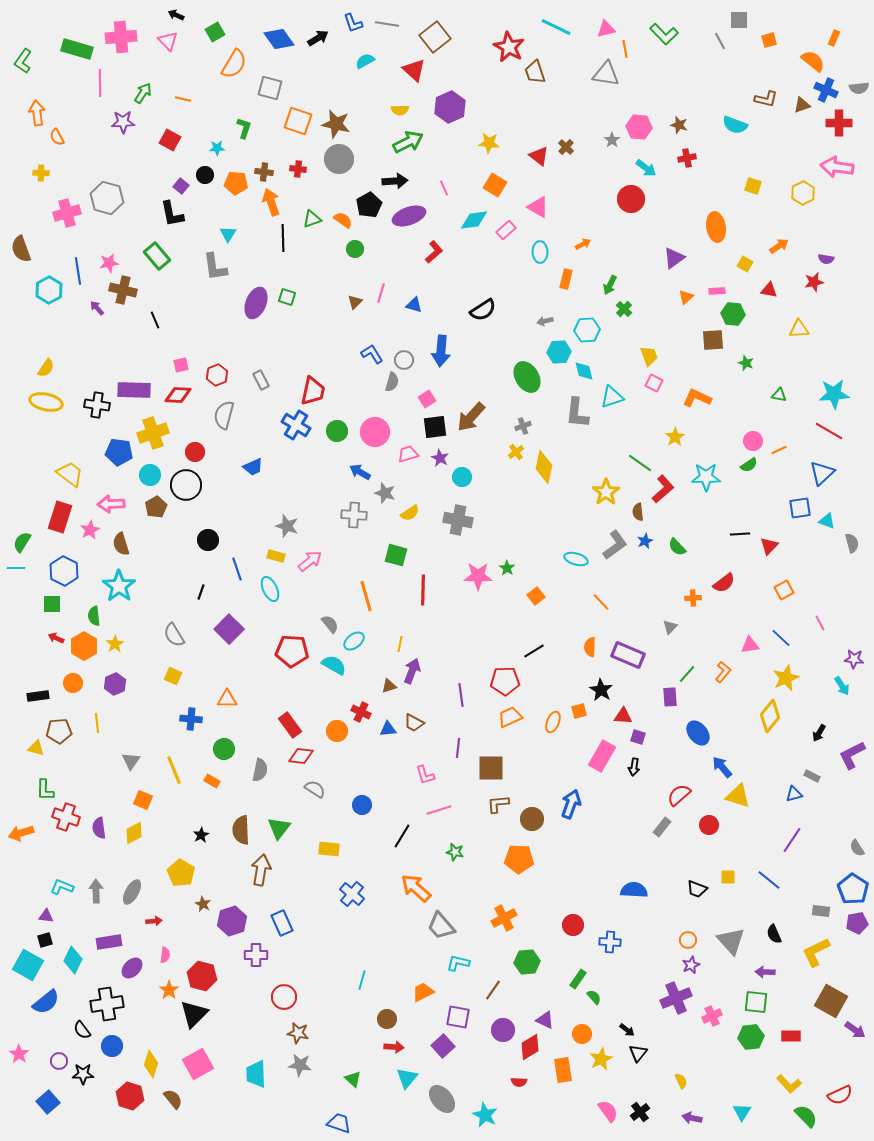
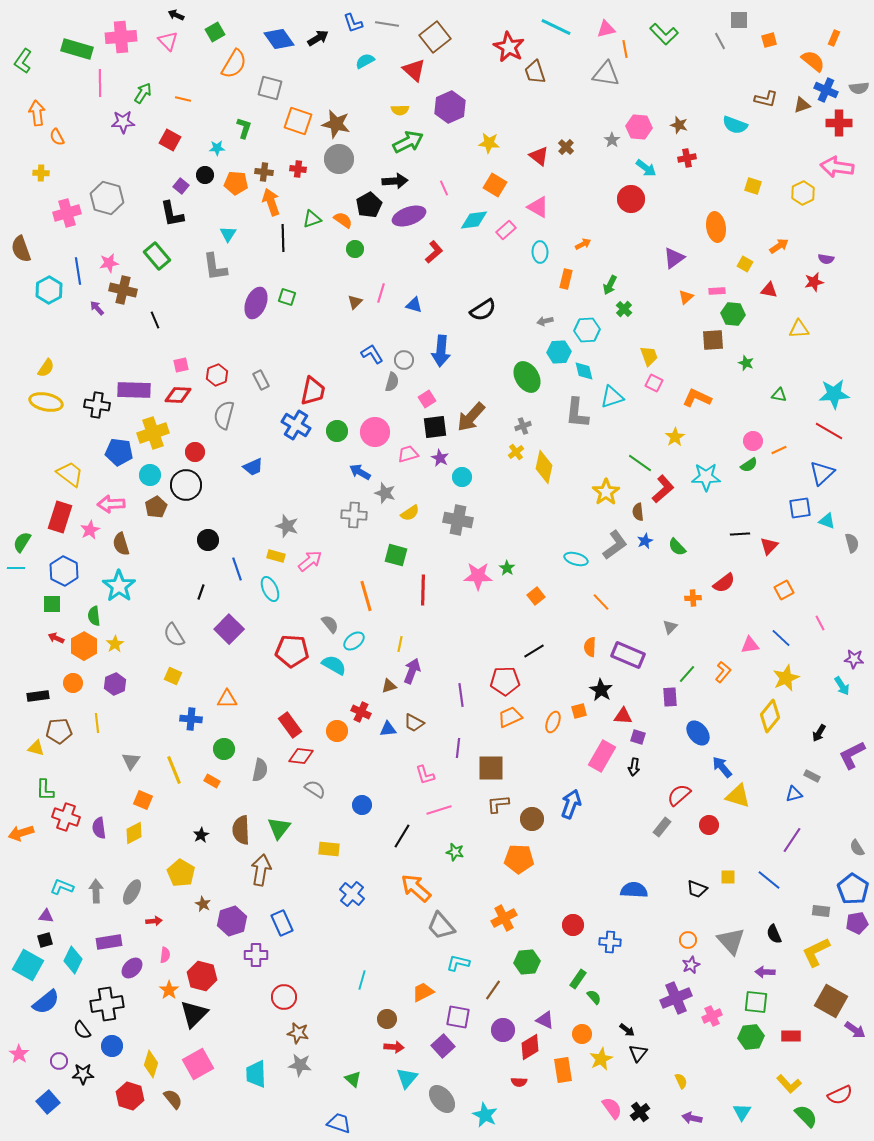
pink semicircle at (608, 1111): moved 4 px right, 3 px up
